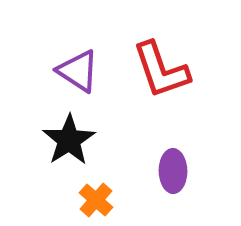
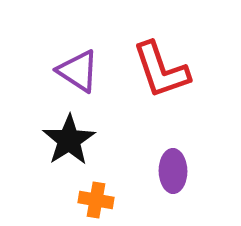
orange cross: rotated 32 degrees counterclockwise
